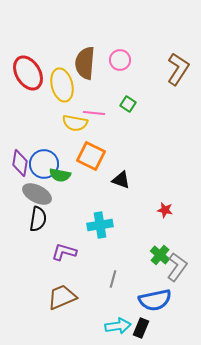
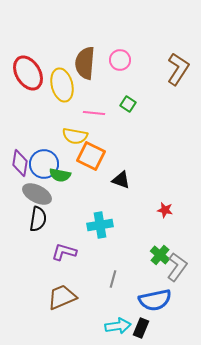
yellow semicircle: moved 13 px down
